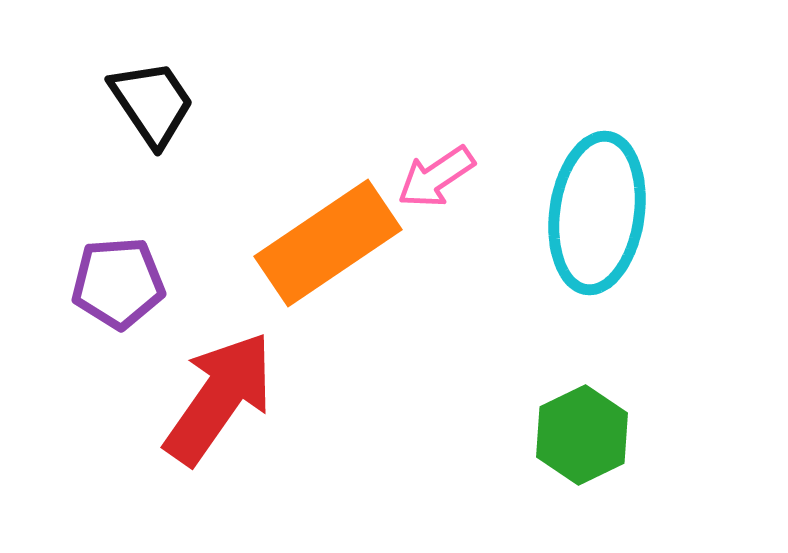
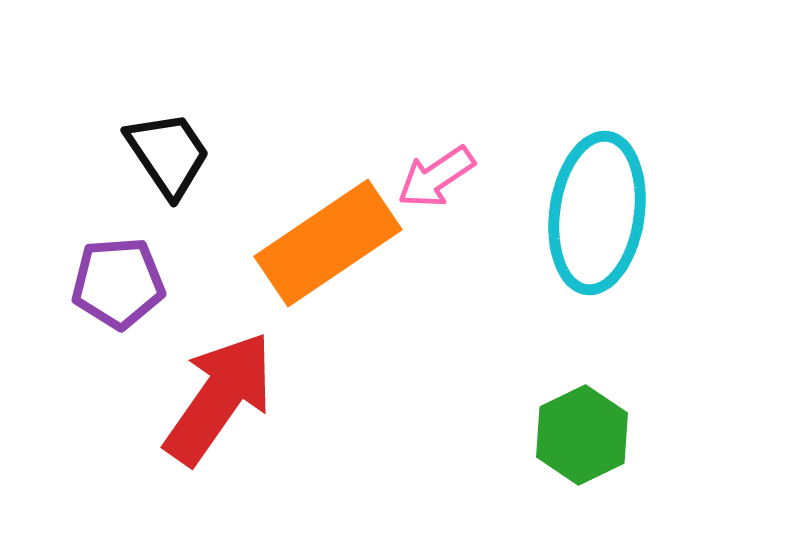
black trapezoid: moved 16 px right, 51 px down
